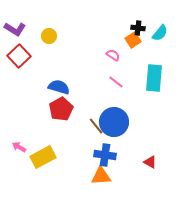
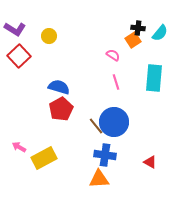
pink line: rotated 35 degrees clockwise
yellow rectangle: moved 1 px right, 1 px down
orange triangle: moved 2 px left, 3 px down
